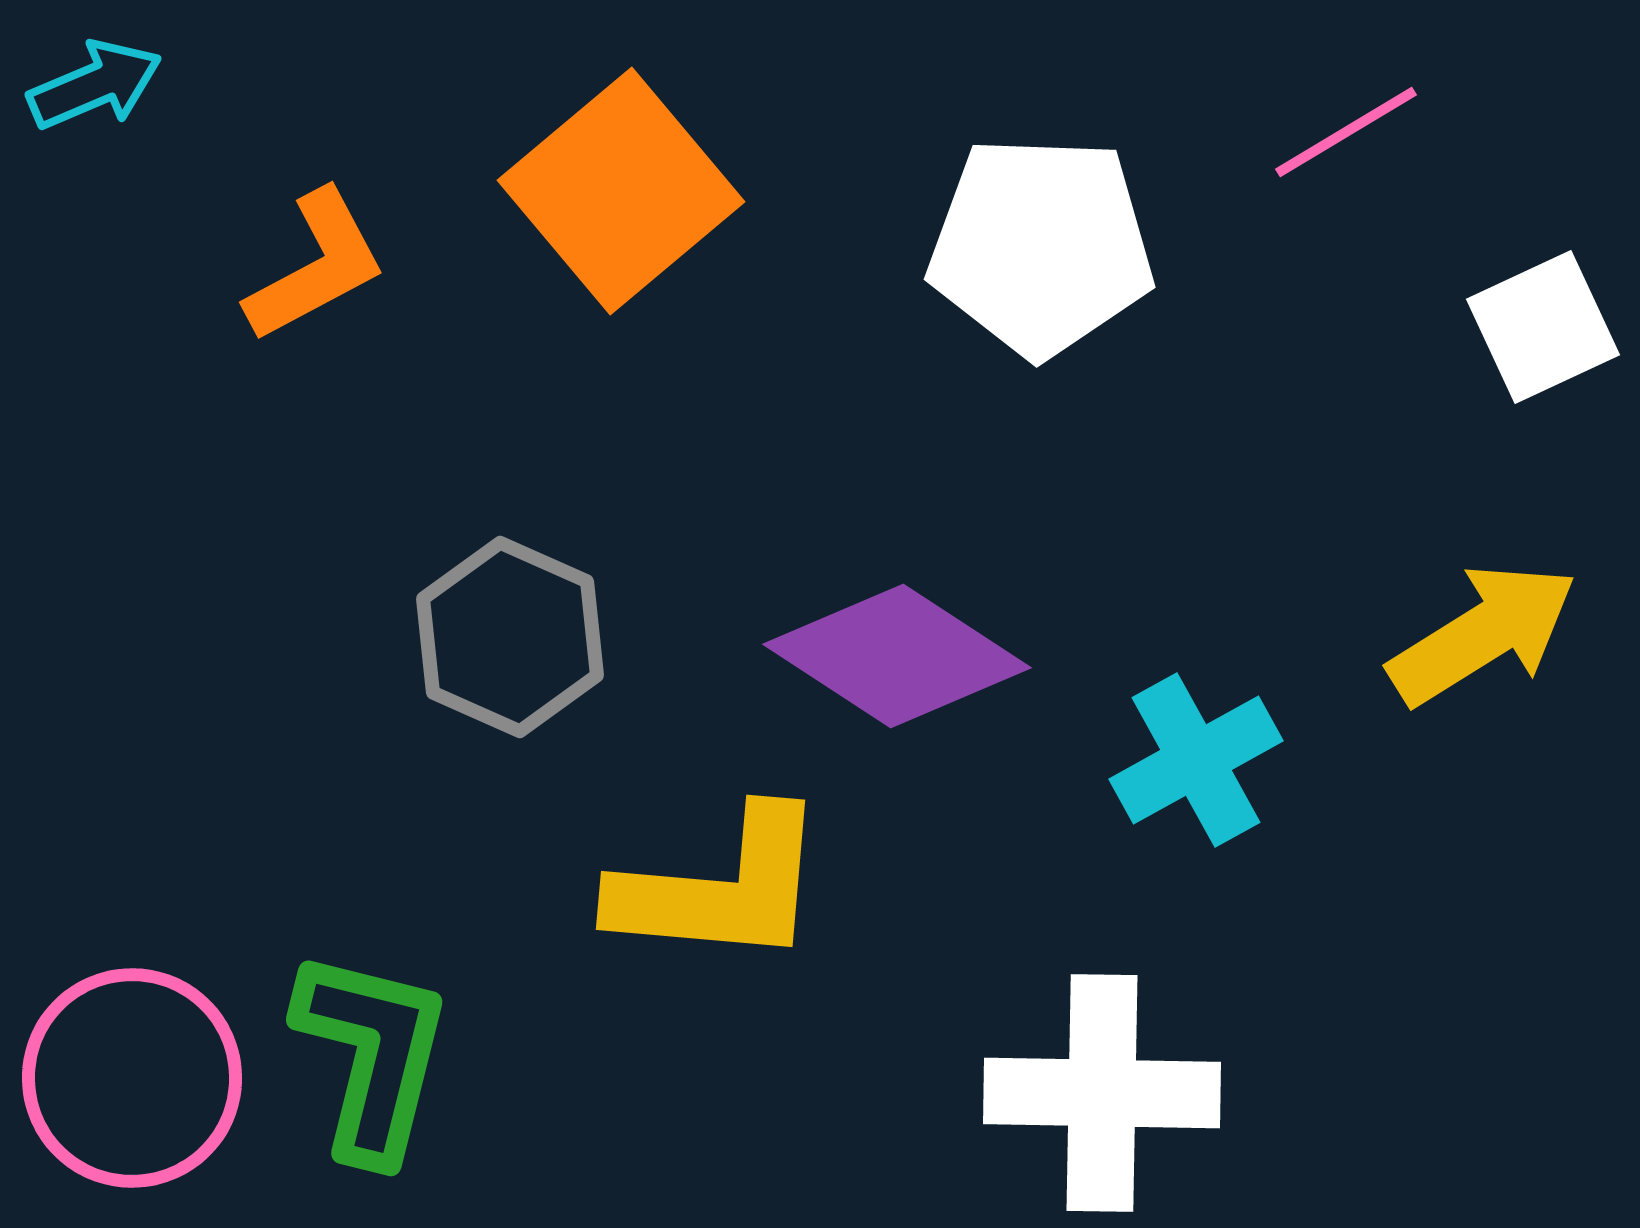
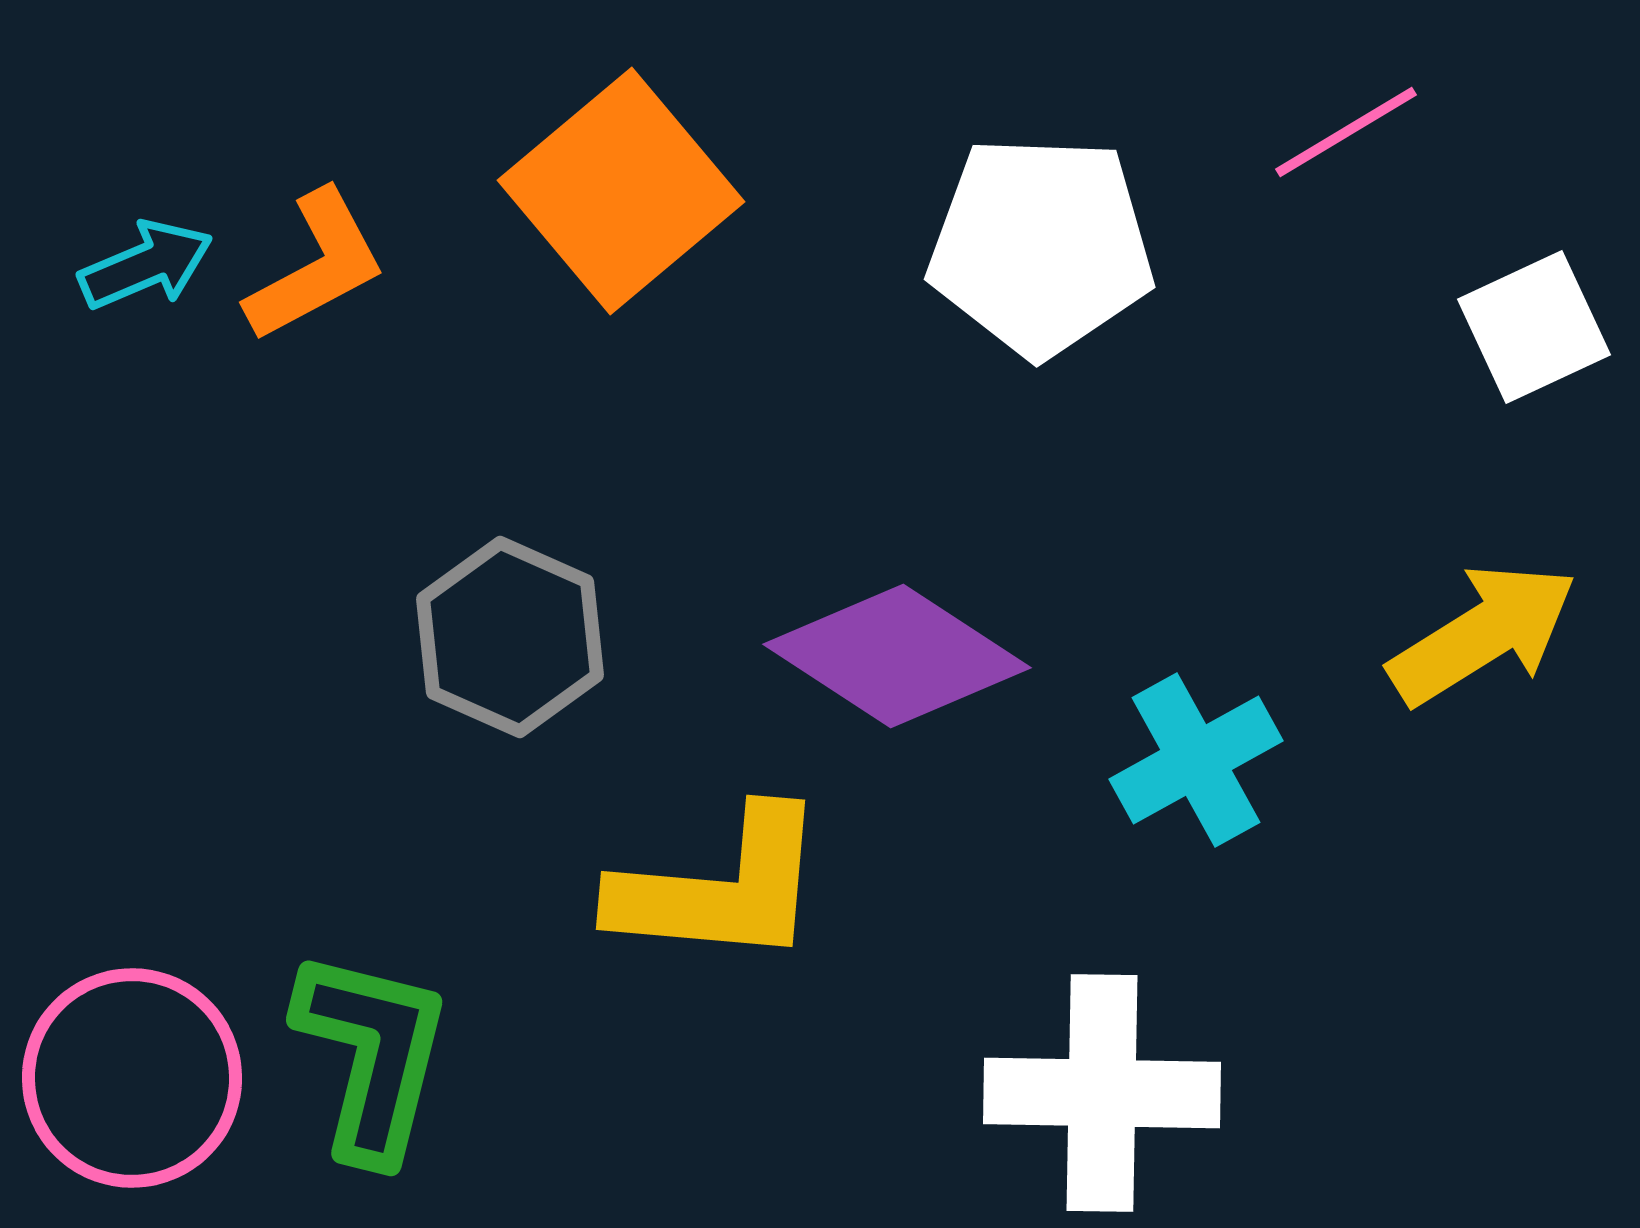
cyan arrow: moved 51 px right, 180 px down
white square: moved 9 px left
